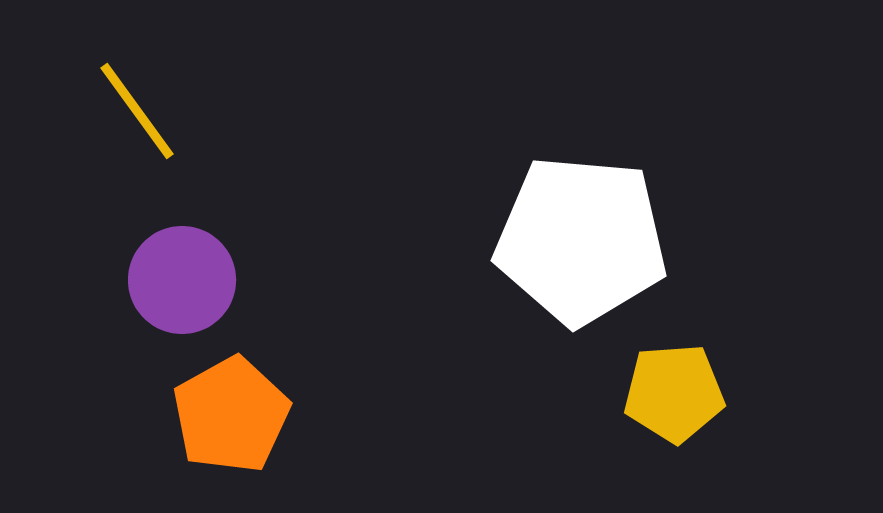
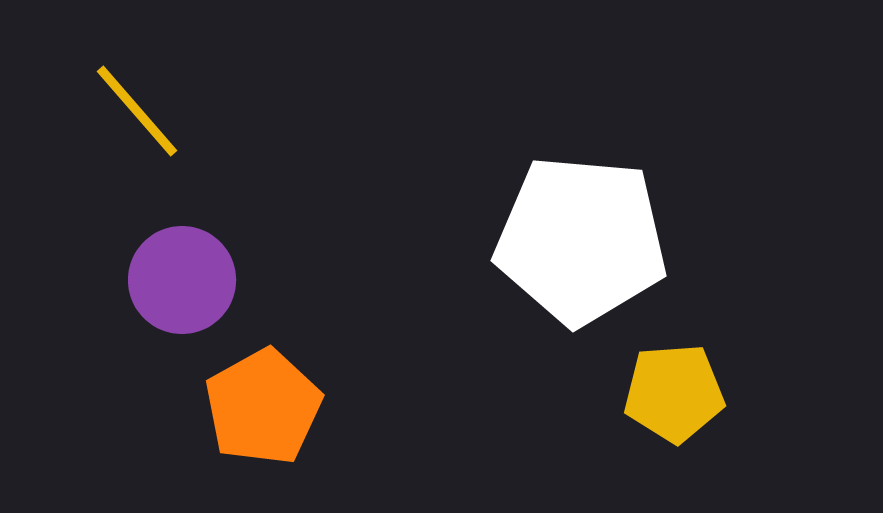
yellow line: rotated 5 degrees counterclockwise
orange pentagon: moved 32 px right, 8 px up
